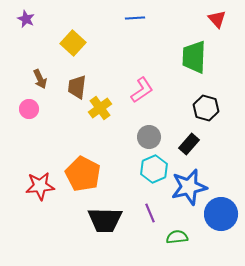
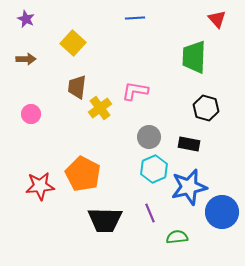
brown arrow: moved 14 px left, 20 px up; rotated 66 degrees counterclockwise
pink L-shape: moved 7 px left, 1 px down; rotated 136 degrees counterclockwise
pink circle: moved 2 px right, 5 px down
black rectangle: rotated 60 degrees clockwise
blue circle: moved 1 px right, 2 px up
